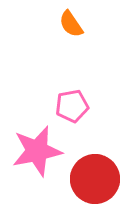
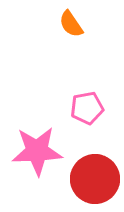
pink pentagon: moved 15 px right, 2 px down
pink star: rotated 9 degrees clockwise
